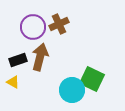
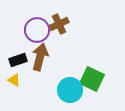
purple circle: moved 4 px right, 3 px down
yellow triangle: moved 1 px right, 2 px up
cyan circle: moved 2 px left
